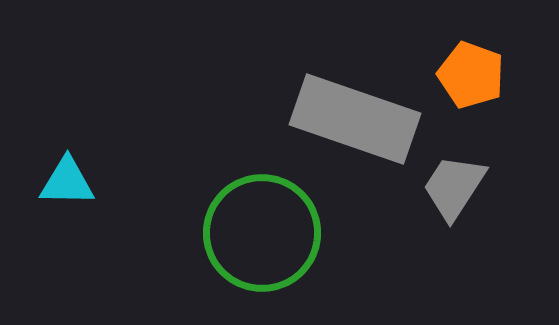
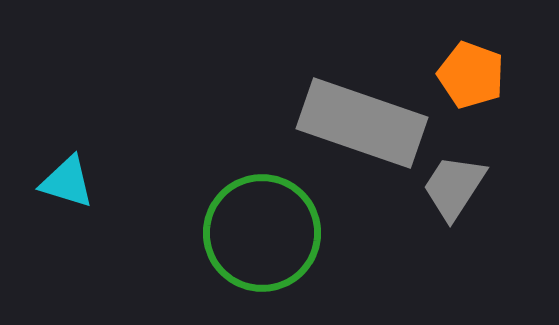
gray rectangle: moved 7 px right, 4 px down
cyan triangle: rotated 16 degrees clockwise
